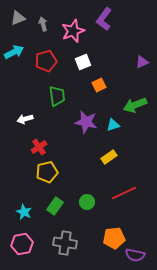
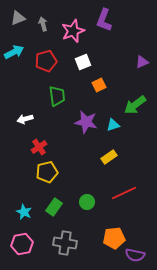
purple L-shape: moved 1 px down; rotated 15 degrees counterclockwise
green arrow: rotated 15 degrees counterclockwise
green rectangle: moved 1 px left, 1 px down
